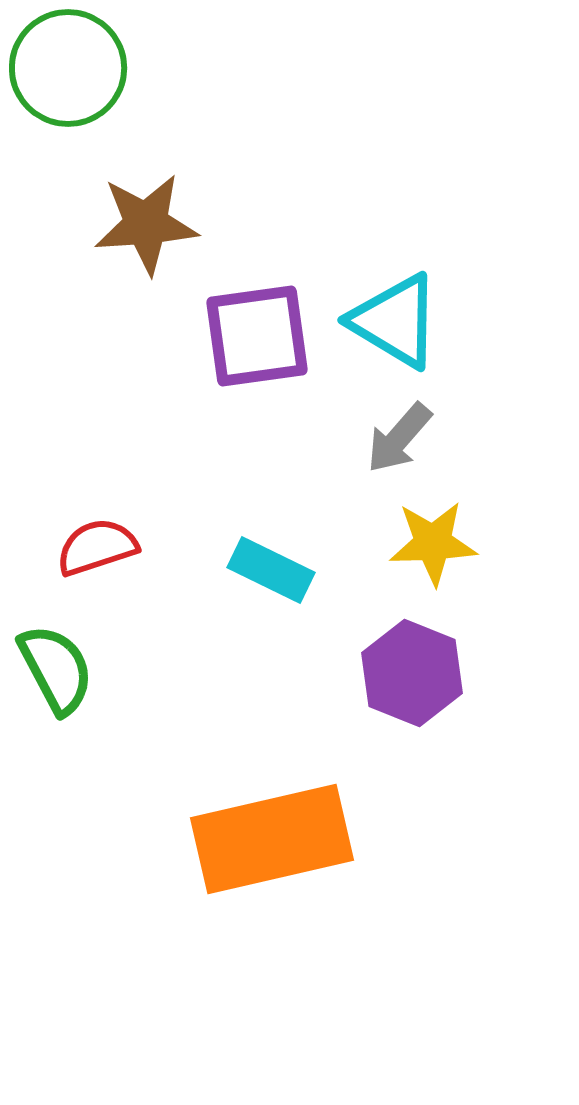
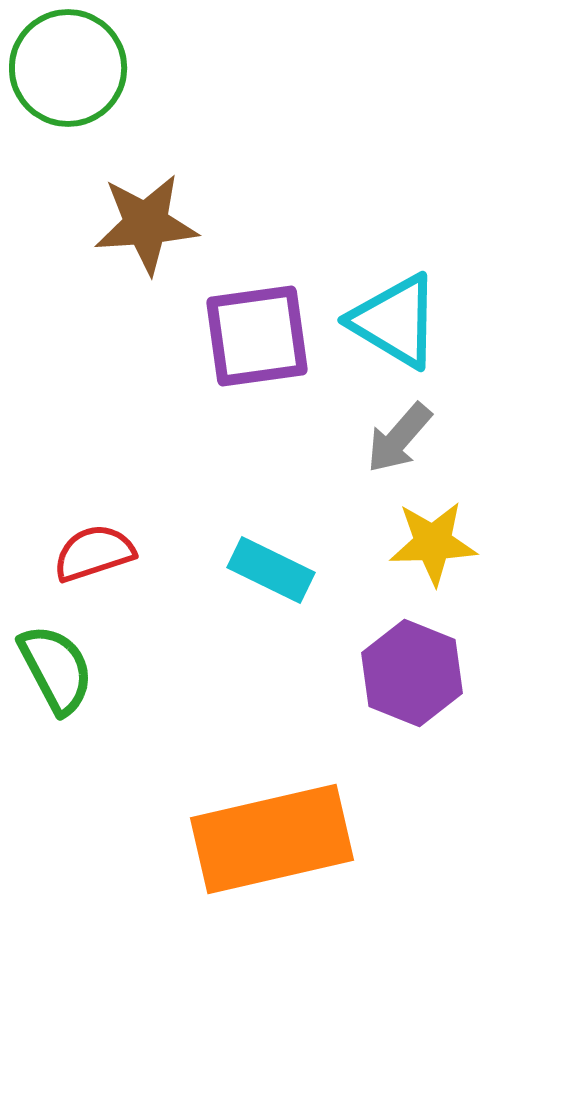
red semicircle: moved 3 px left, 6 px down
